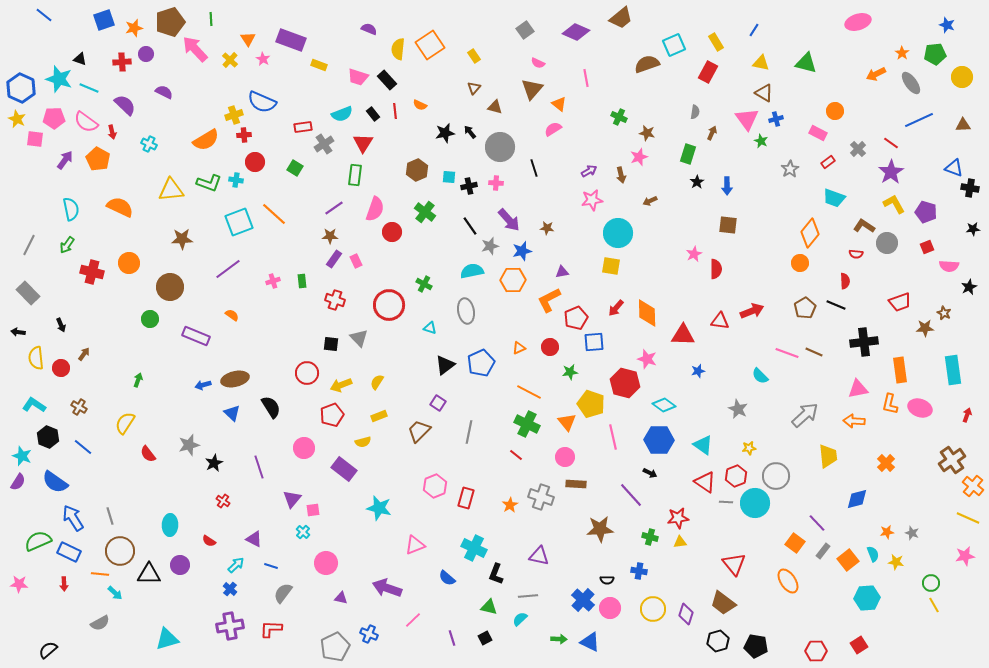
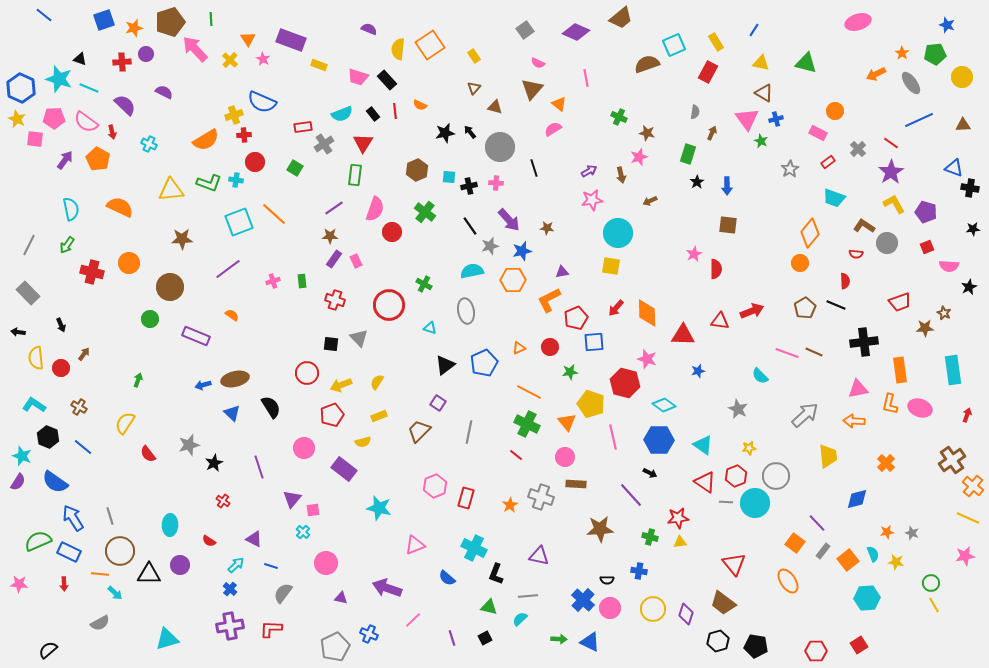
blue pentagon at (481, 363): moved 3 px right
